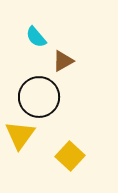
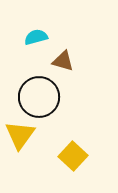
cyan semicircle: rotated 115 degrees clockwise
brown triangle: rotated 45 degrees clockwise
yellow square: moved 3 px right
